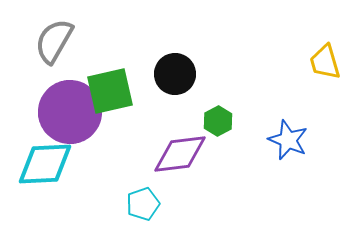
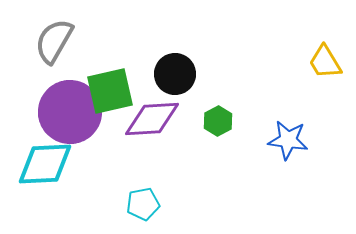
yellow trapezoid: rotated 15 degrees counterclockwise
blue star: rotated 15 degrees counterclockwise
purple diamond: moved 28 px left, 35 px up; rotated 4 degrees clockwise
cyan pentagon: rotated 8 degrees clockwise
